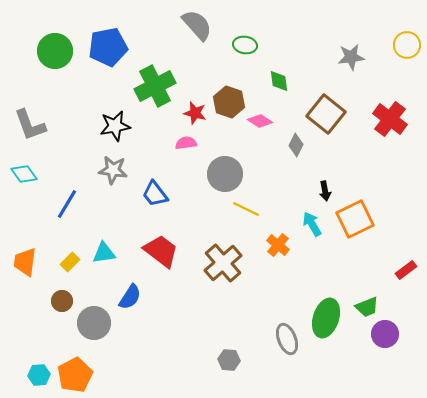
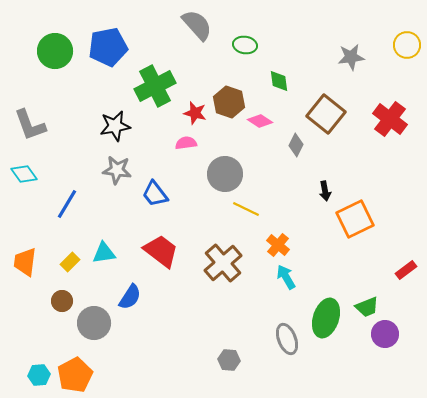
gray star at (113, 170): moved 4 px right
cyan arrow at (312, 224): moved 26 px left, 53 px down
